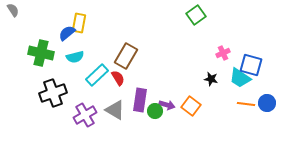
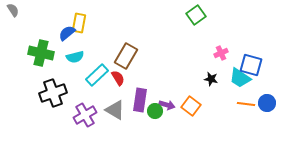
pink cross: moved 2 px left
